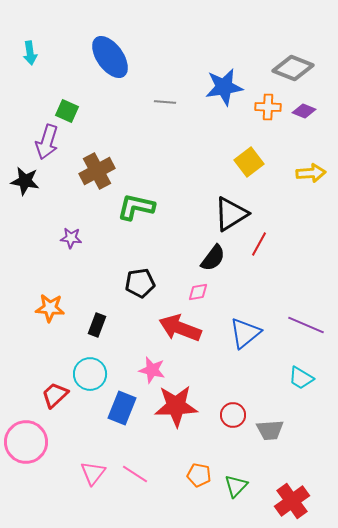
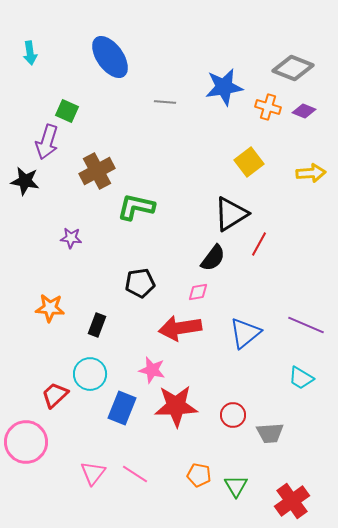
orange cross: rotated 15 degrees clockwise
red arrow: rotated 30 degrees counterclockwise
gray trapezoid: moved 3 px down
green triangle: rotated 15 degrees counterclockwise
